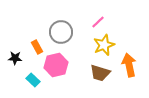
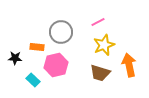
pink line: rotated 16 degrees clockwise
orange rectangle: rotated 56 degrees counterclockwise
